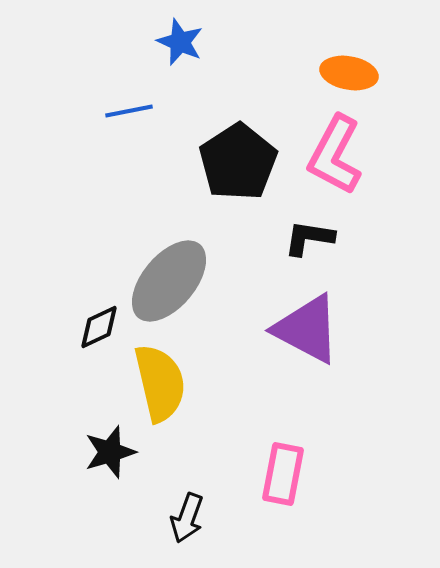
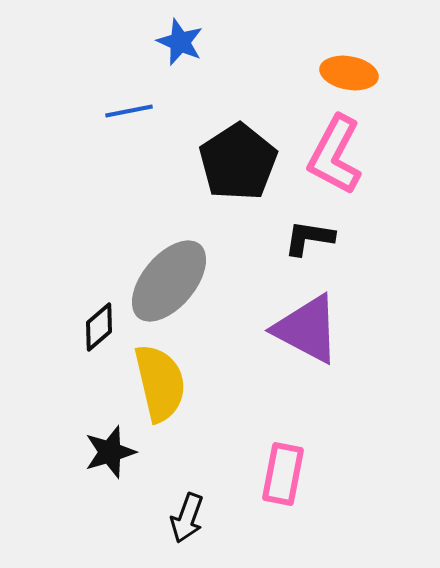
black diamond: rotated 15 degrees counterclockwise
